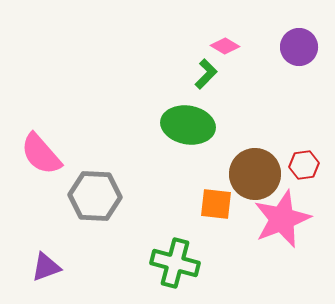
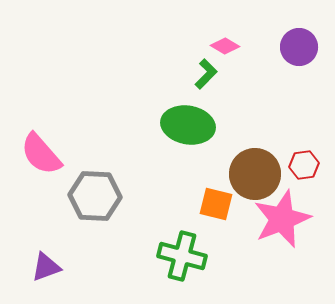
orange square: rotated 8 degrees clockwise
green cross: moved 7 px right, 7 px up
